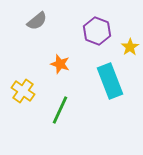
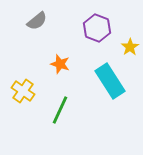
purple hexagon: moved 3 px up
cyan rectangle: rotated 12 degrees counterclockwise
